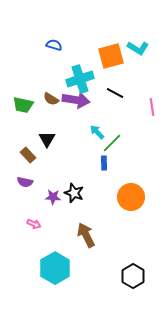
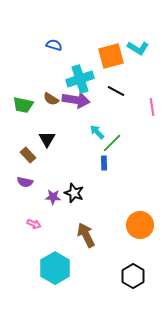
black line: moved 1 px right, 2 px up
orange circle: moved 9 px right, 28 px down
